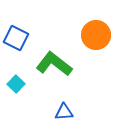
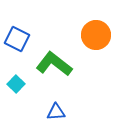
blue square: moved 1 px right, 1 px down
blue triangle: moved 8 px left
